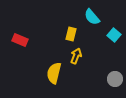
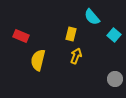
red rectangle: moved 1 px right, 4 px up
yellow semicircle: moved 16 px left, 13 px up
